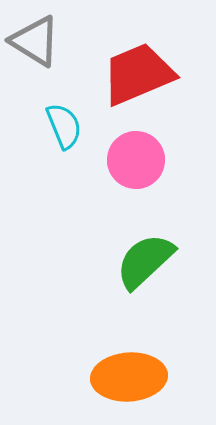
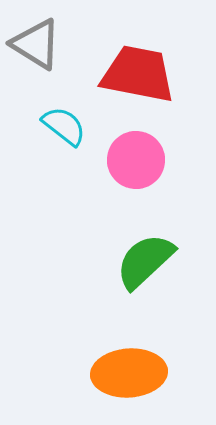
gray triangle: moved 1 px right, 3 px down
red trapezoid: rotated 34 degrees clockwise
cyan semicircle: rotated 30 degrees counterclockwise
orange ellipse: moved 4 px up
